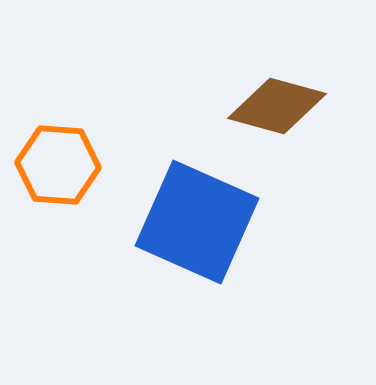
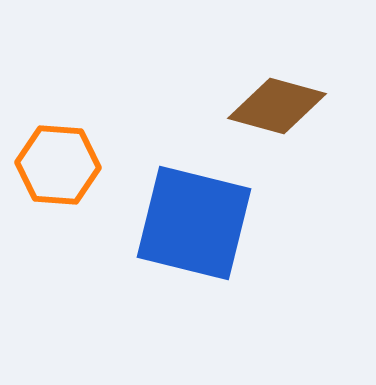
blue square: moved 3 px left, 1 px down; rotated 10 degrees counterclockwise
